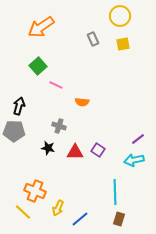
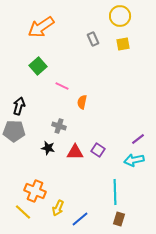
pink line: moved 6 px right, 1 px down
orange semicircle: rotated 96 degrees clockwise
